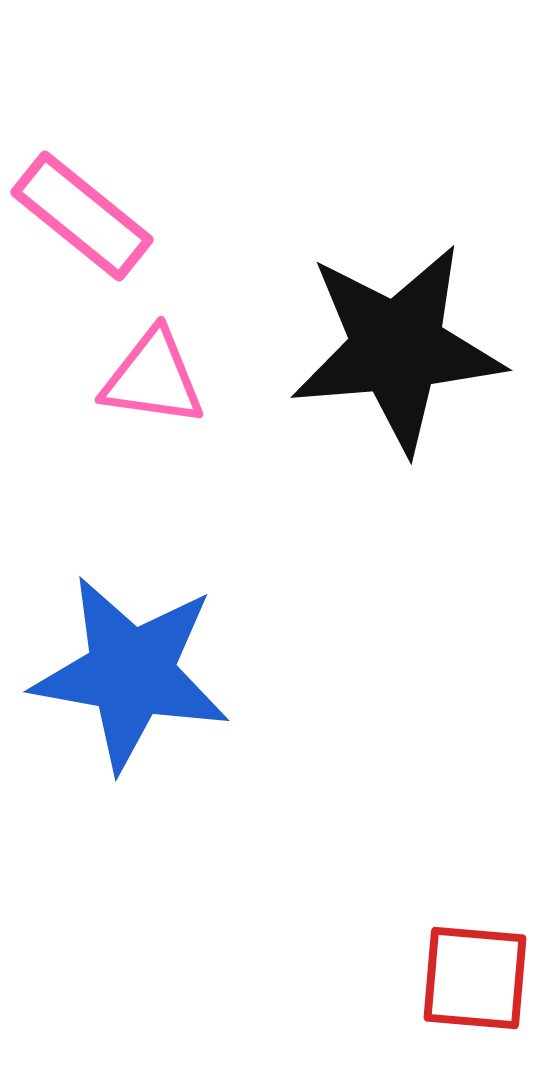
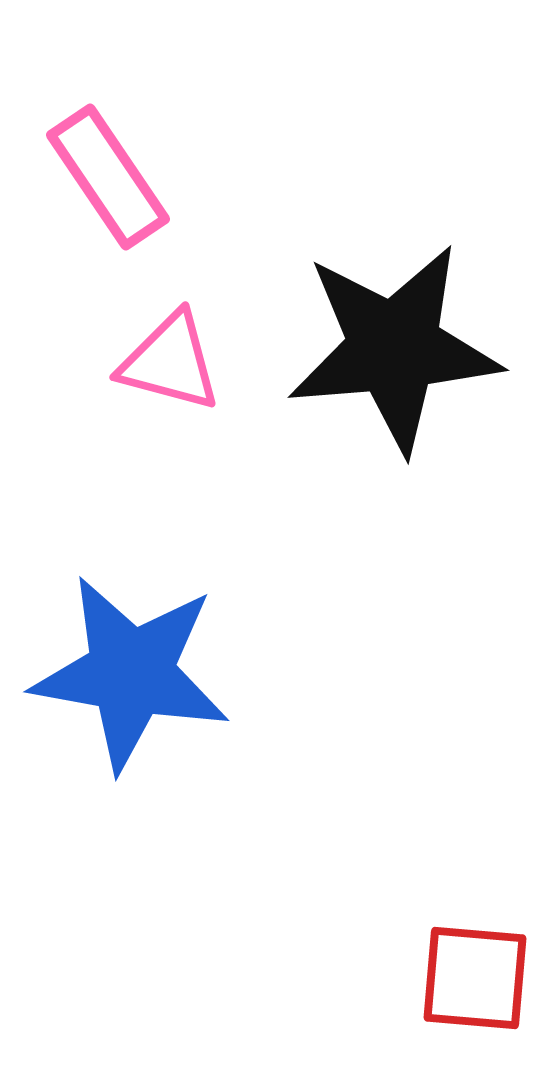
pink rectangle: moved 26 px right, 39 px up; rotated 17 degrees clockwise
black star: moved 3 px left
pink triangle: moved 17 px right, 16 px up; rotated 7 degrees clockwise
